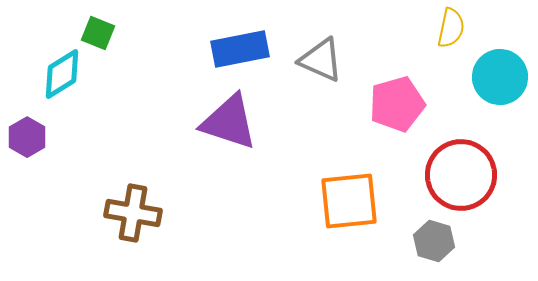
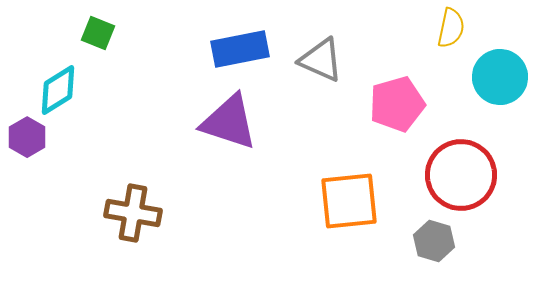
cyan diamond: moved 4 px left, 16 px down
